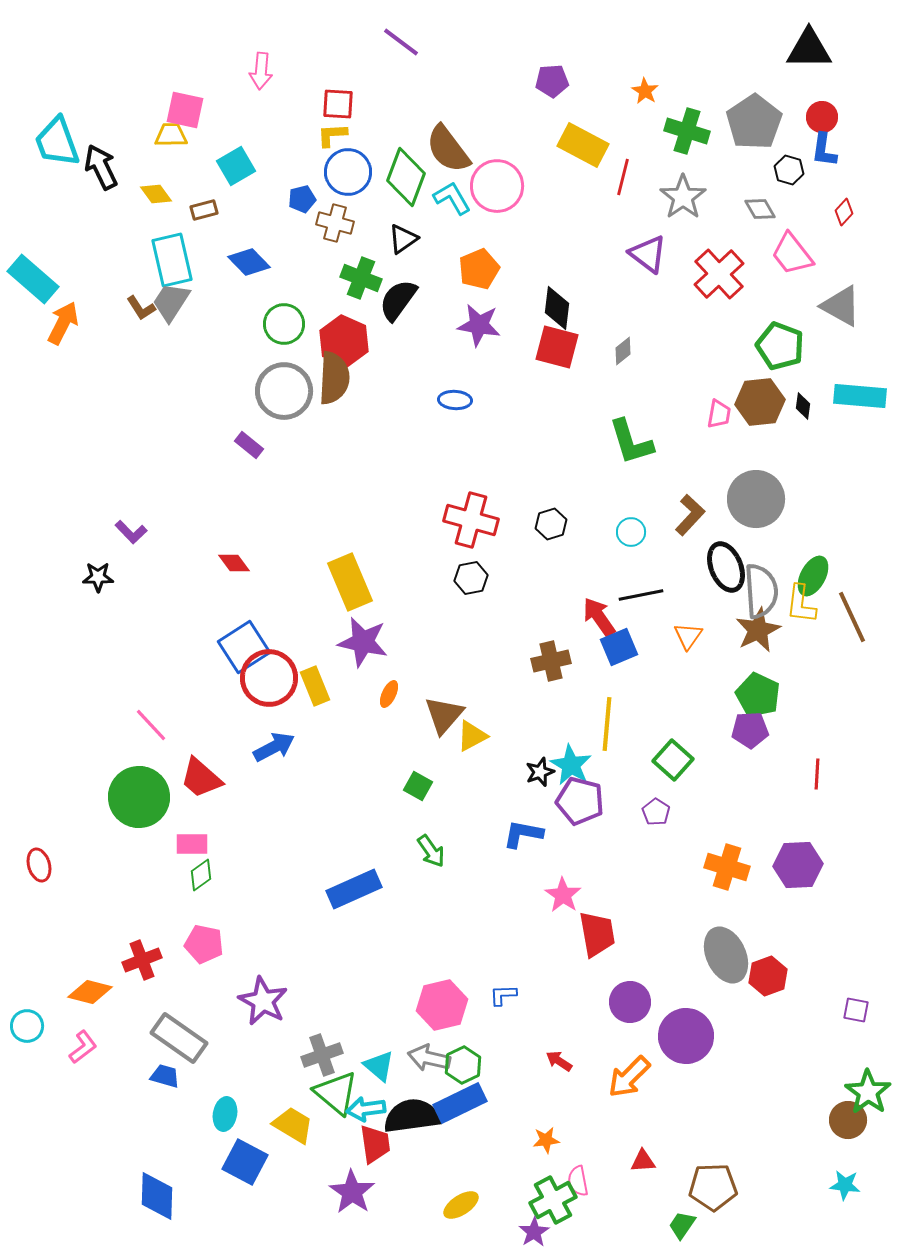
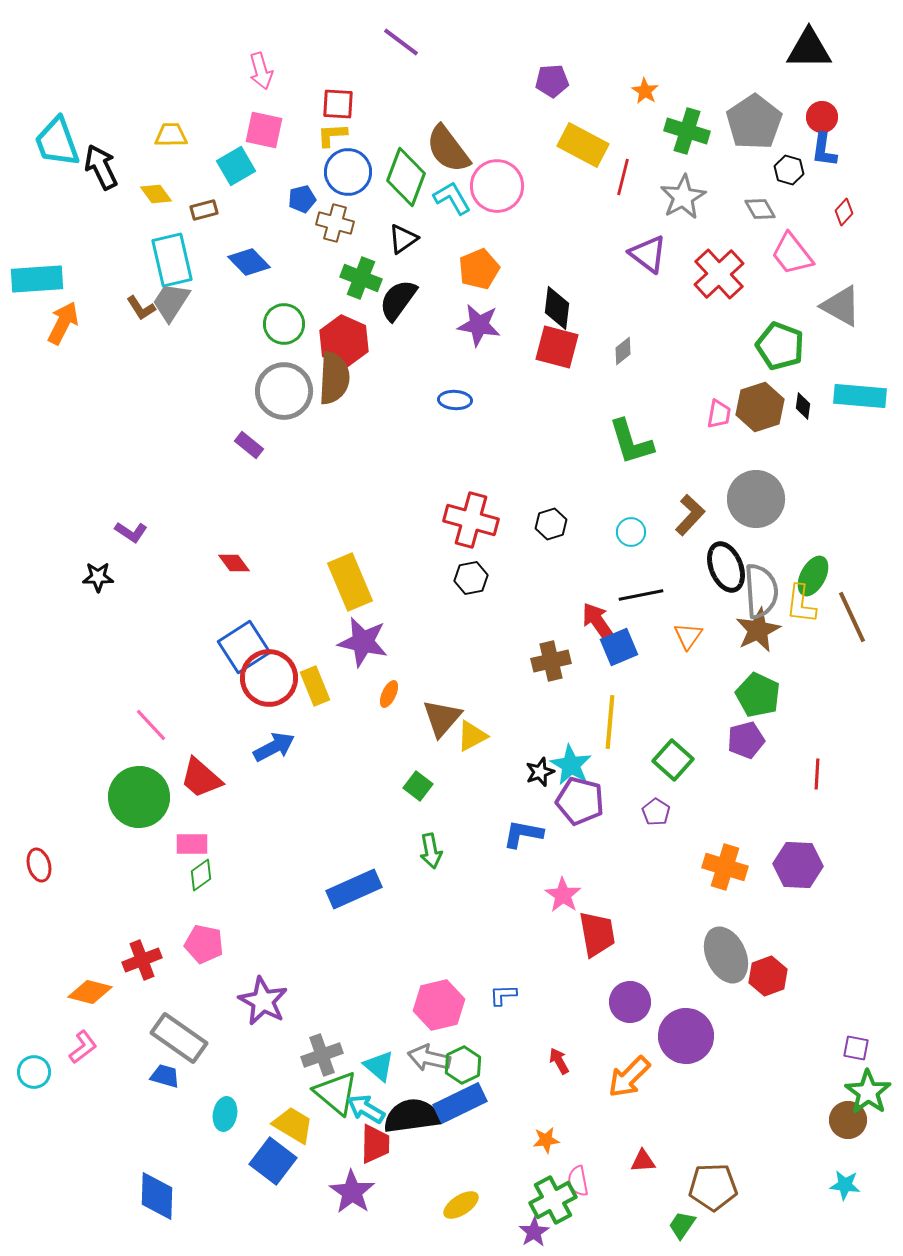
pink arrow at (261, 71): rotated 21 degrees counterclockwise
pink square at (185, 110): moved 79 px right, 20 px down
gray star at (683, 197): rotated 6 degrees clockwise
cyan rectangle at (33, 279): moved 4 px right; rotated 45 degrees counterclockwise
brown hexagon at (760, 402): moved 5 px down; rotated 12 degrees counterclockwise
purple L-shape at (131, 532): rotated 12 degrees counterclockwise
red arrow at (599, 617): moved 1 px left, 5 px down
brown triangle at (444, 715): moved 2 px left, 3 px down
yellow line at (607, 724): moved 3 px right, 2 px up
purple pentagon at (750, 730): moved 4 px left, 10 px down; rotated 12 degrees counterclockwise
green square at (418, 786): rotated 8 degrees clockwise
green arrow at (431, 851): rotated 24 degrees clockwise
purple hexagon at (798, 865): rotated 6 degrees clockwise
orange cross at (727, 867): moved 2 px left
pink hexagon at (442, 1005): moved 3 px left
purple square at (856, 1010): moved 38 px down
cyan circle at (27, 1026): moved 7 px right, 46 px down
red arrow at (559, 1061): rotated 28 degrees clockwise
cyan arrow at (366, 1109): rotated 39 degrees clockwise
red trapezoid at (375, 1144): rotated 9 degrees clockwise
blue square at (245, 1162): moved 28 px right, 1 px up; rotated 9 degrees clockwise
